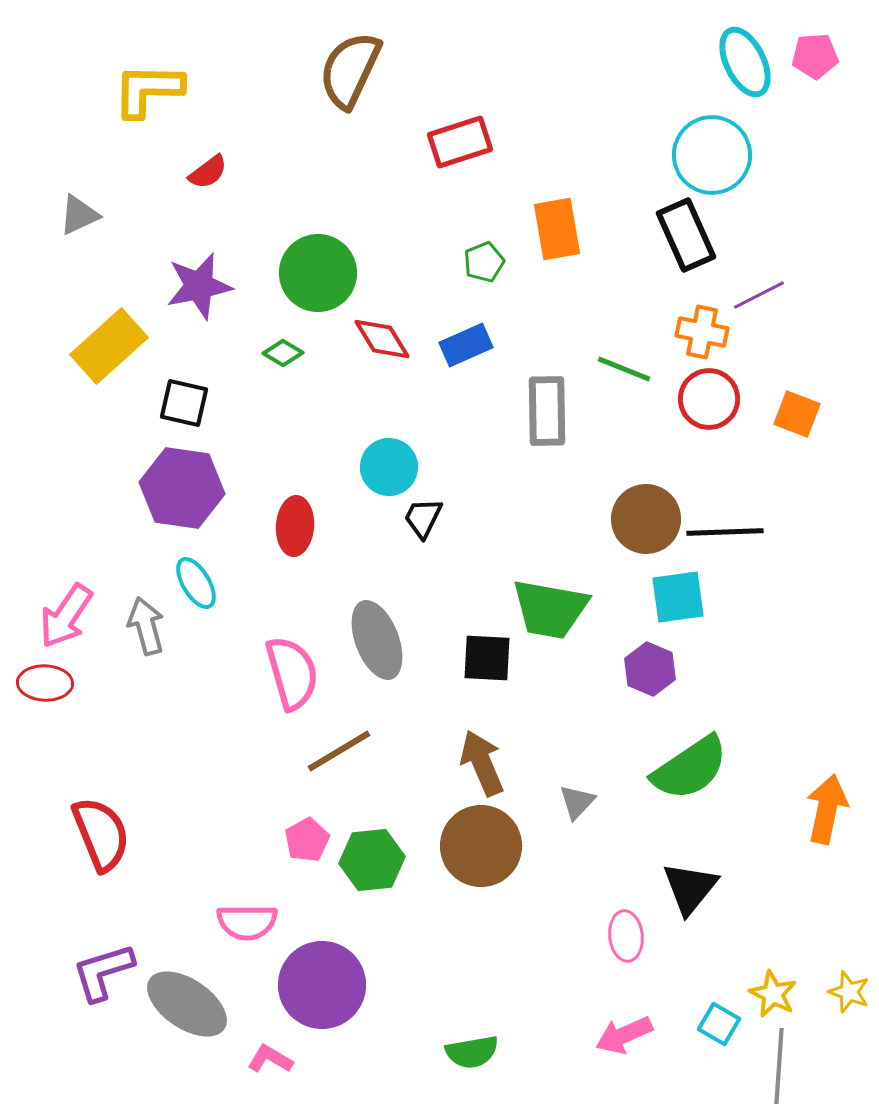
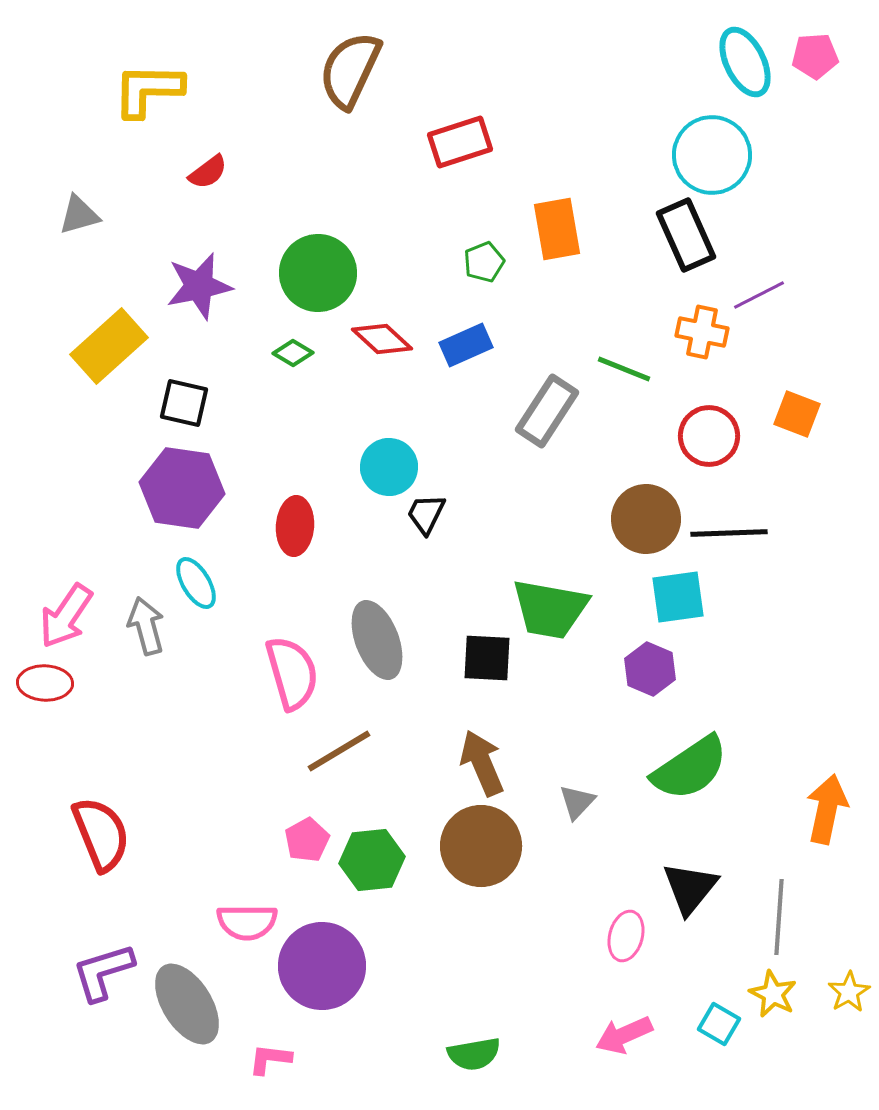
gray triangle at (79, 215): rotated 9 degrees clockwise
red diamond at (382, 339): rotated 16 degrees counterclockwise
green diamond at (283, 353): moved 10 px right
red circle at (709, 399): moved 37 px down
gray rectangle at (547, 411): rotated 34 degrees clockwise
black trapezoid at (423, 518): moved 3 px right, 4 px up
black line at (725, 532): moved 4 px right, 1 px down
pink ellipse at (626, 936): rotated 21 degrees clockwise
purple circle at (322, 985): moved 19 px up
yellow star at (849, 992): rotated 21 degrees clockwise
gray ellipse at (187, 1004): rotated 24 degrees clockwise
green semicircle at (472, 1052): moved 2 px right, 2 px down
pink L-shape at (270, 1059): rotated 24 degrees counterclockwise
gray line at (779, 1066): moved 149 px up
